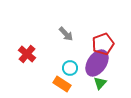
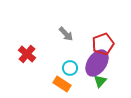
green triangle: moved 2 px up
